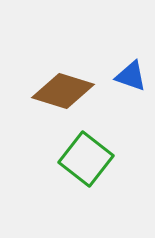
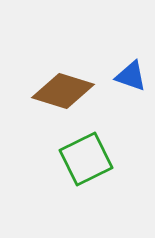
green square: rotated 26 degrees clockwise
